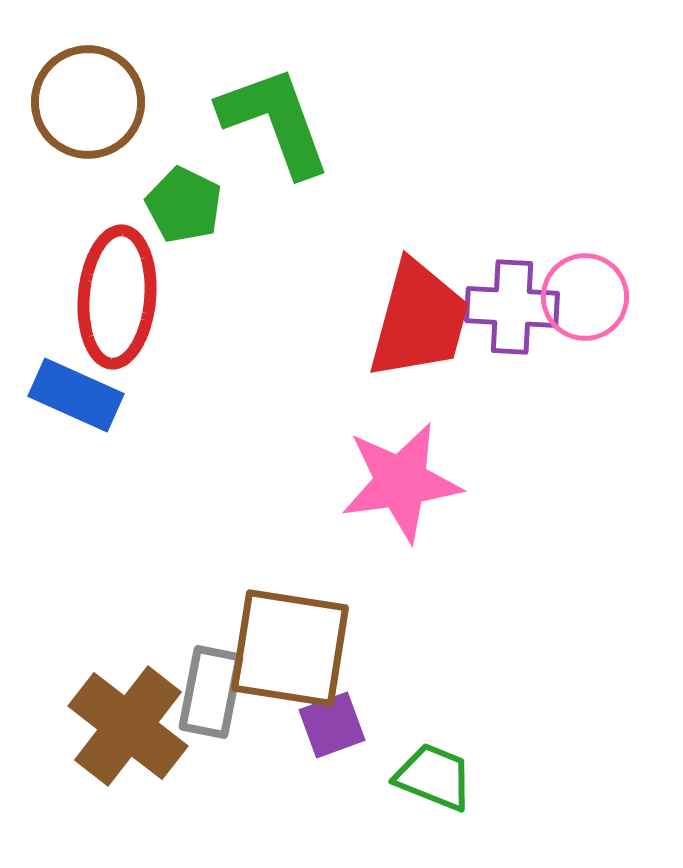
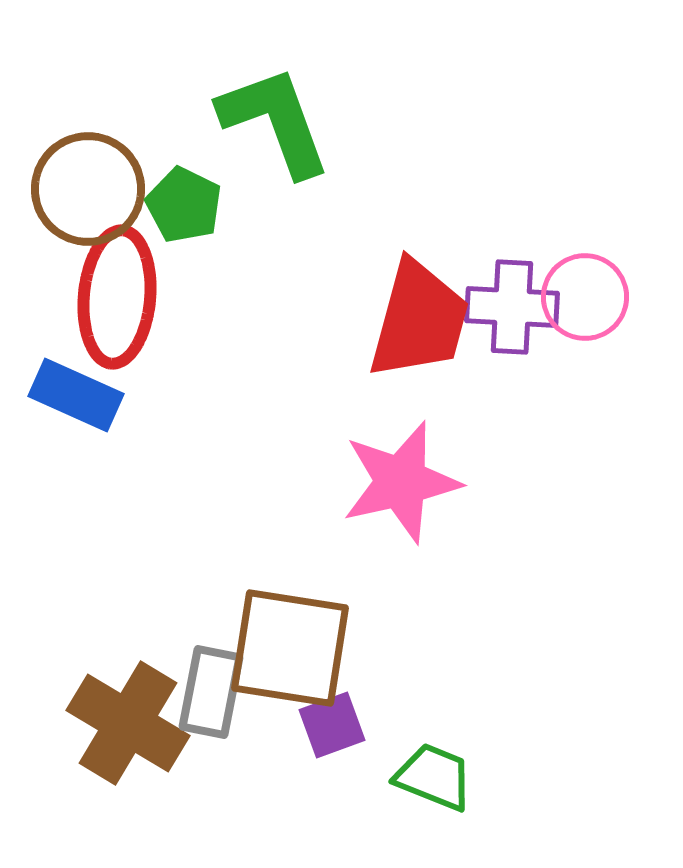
brown circle: moved 87 px down
pink star: rotated 5 degrees counterclockwise
brown cross: moved 3 px up; rotated 7 degrees counterclockwise
